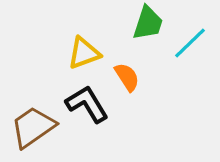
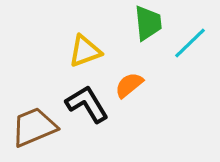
green trapezoid: rotated 24 degrees counterclockwise
yellow triangle: moved 1 px right, 2 px up
orange semicircle: moved 2 px right, 8 px down; rotated 96 degrees counterclockwise
brown trapezoid: moved 1 px right; rotated 12 degrees clockwise
